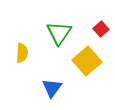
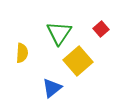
yellow square: moved 9 px left
blue triangle: rotated 15 degrees clockwise
